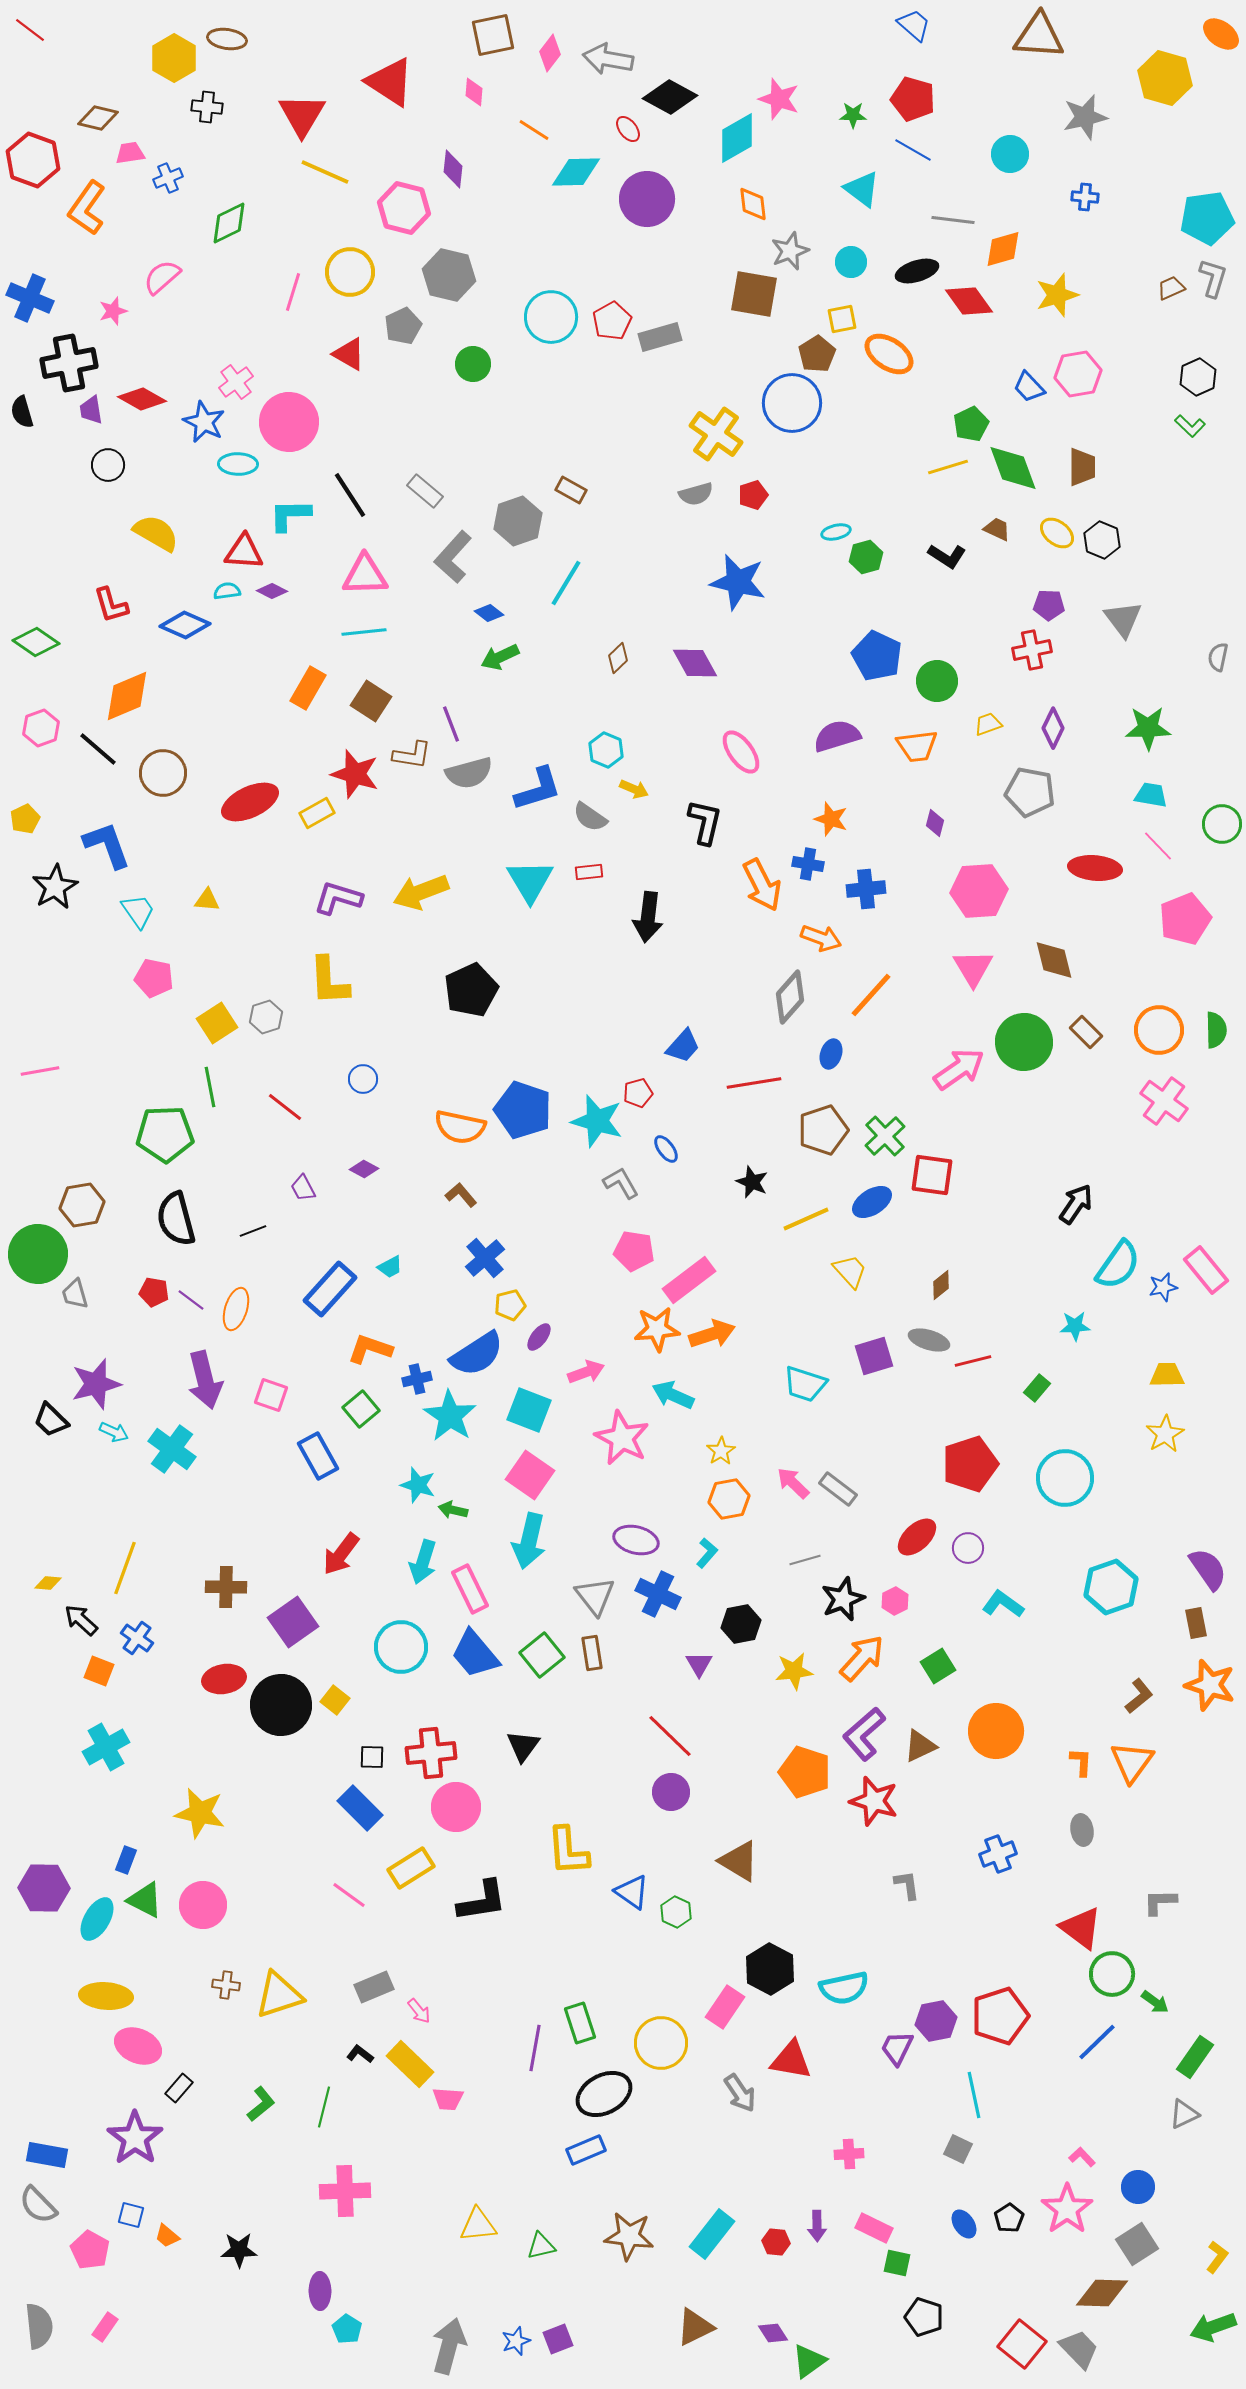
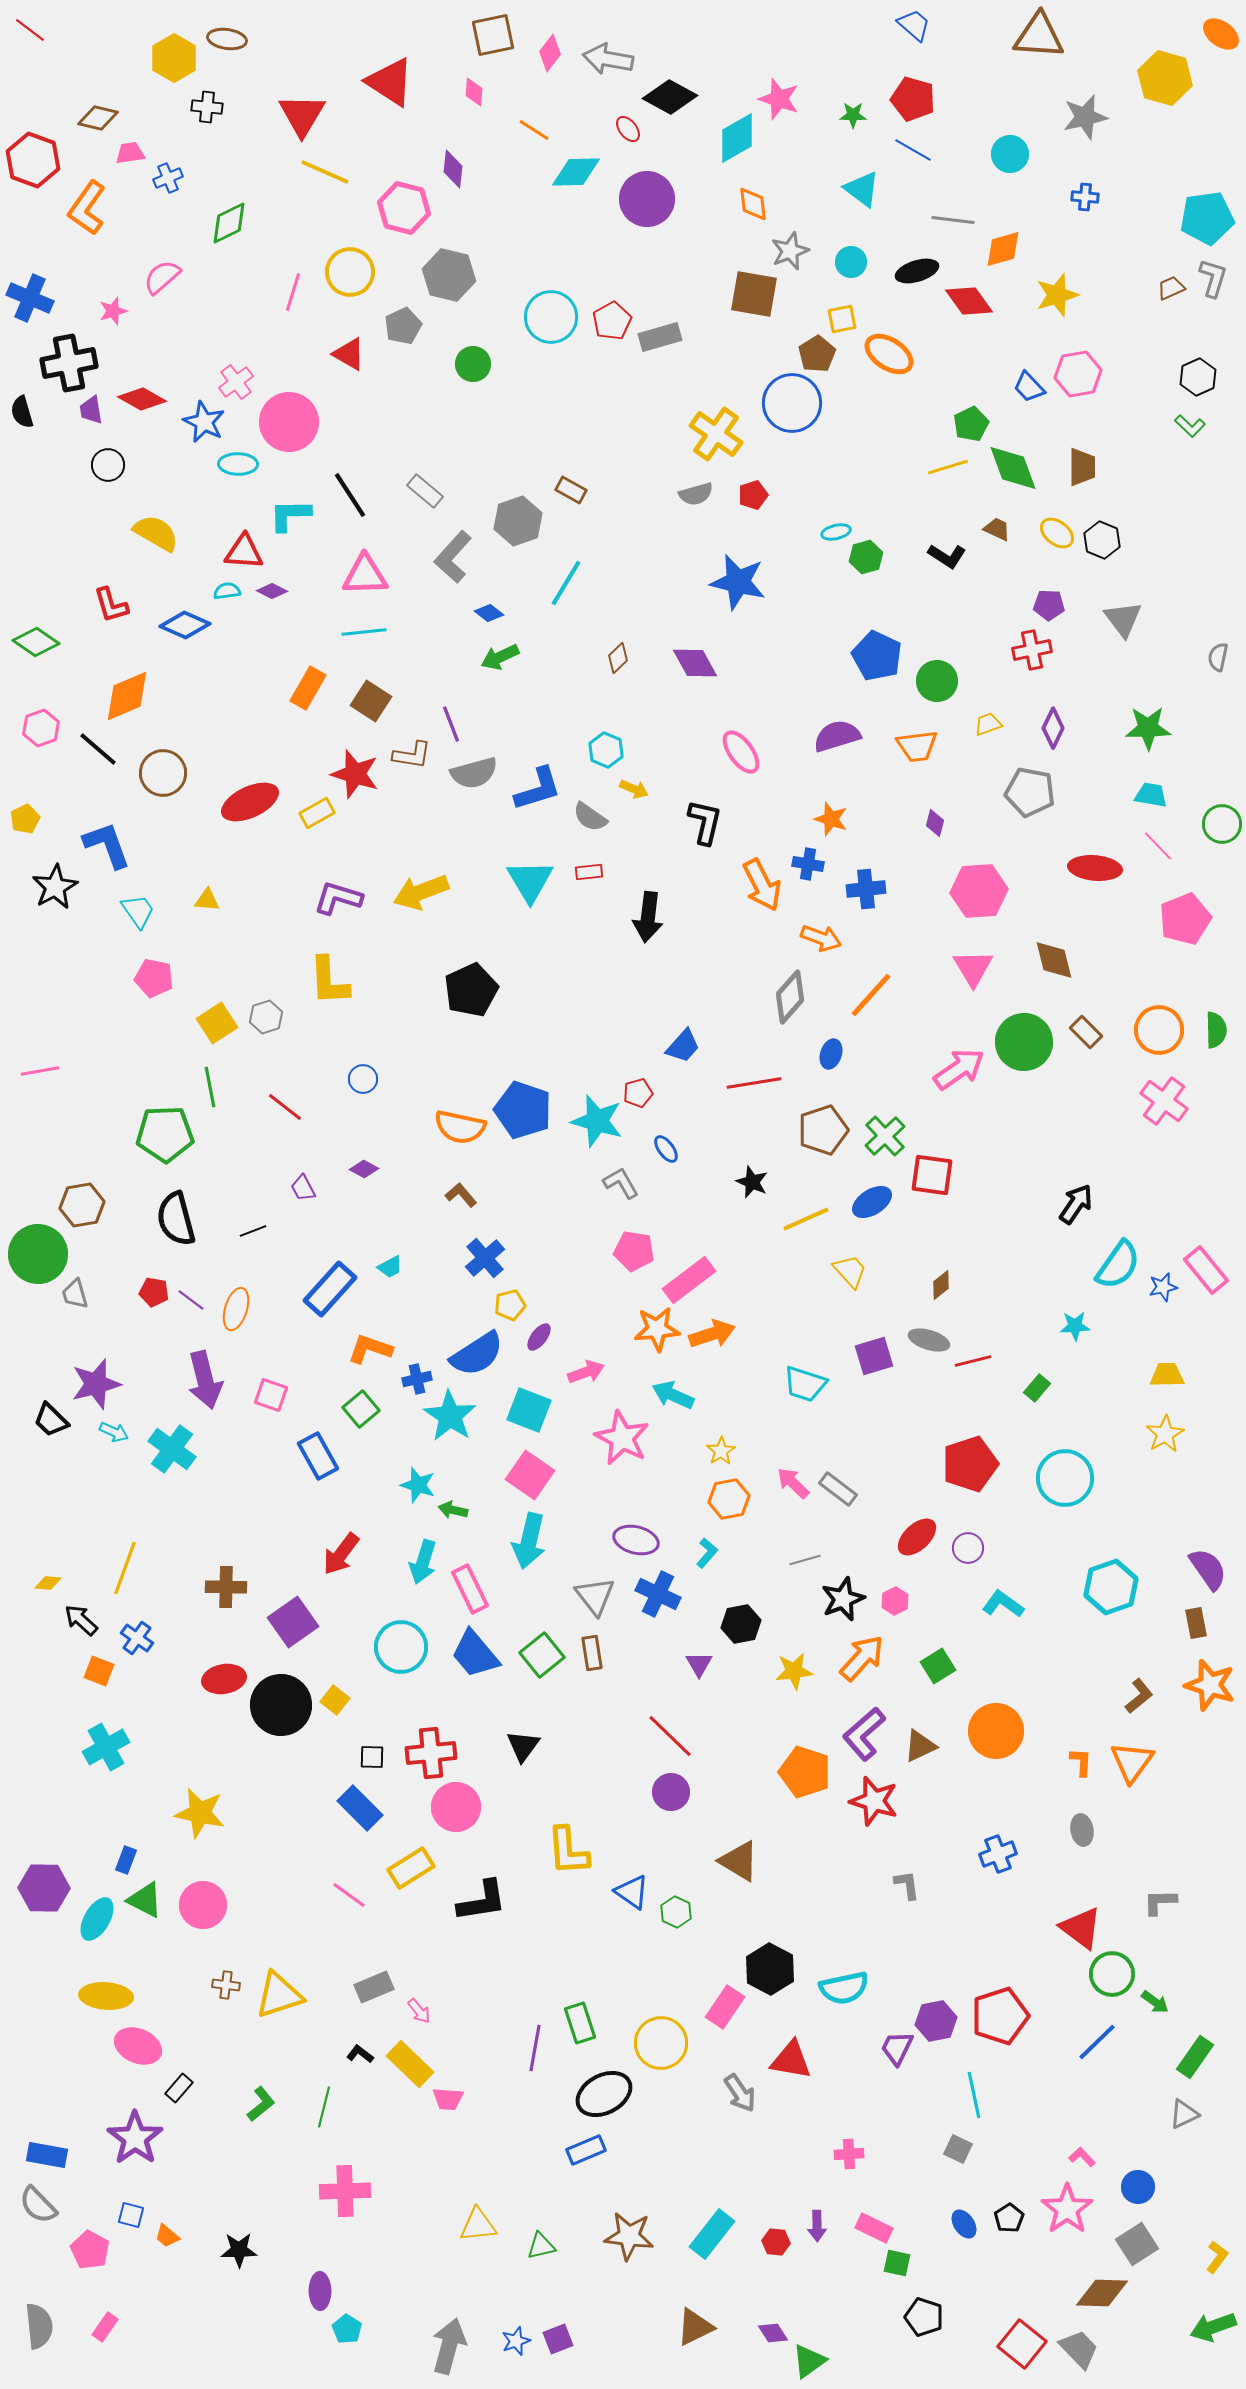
gray semicircle at (469, 773): moved 5 px right
